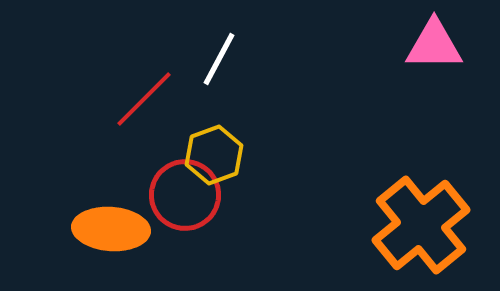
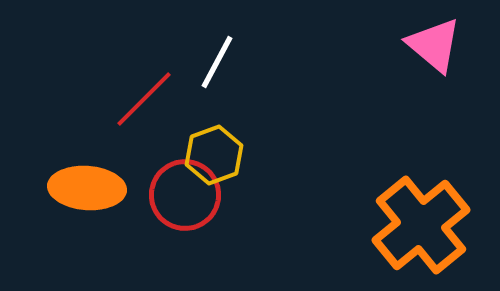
pink triangle: rotated 40 degrees clockwise
white line: moved 2 px left, 3 px down
orange ellipse: moved 24 px left, 41 px up
